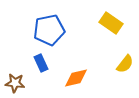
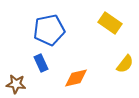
yellow rectangle: moved 1 px left
brown star: moved 1 px right, 1 px down
